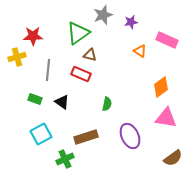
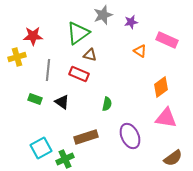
red rectangle: moved 2 px left
cyan square: moved 14 px down
